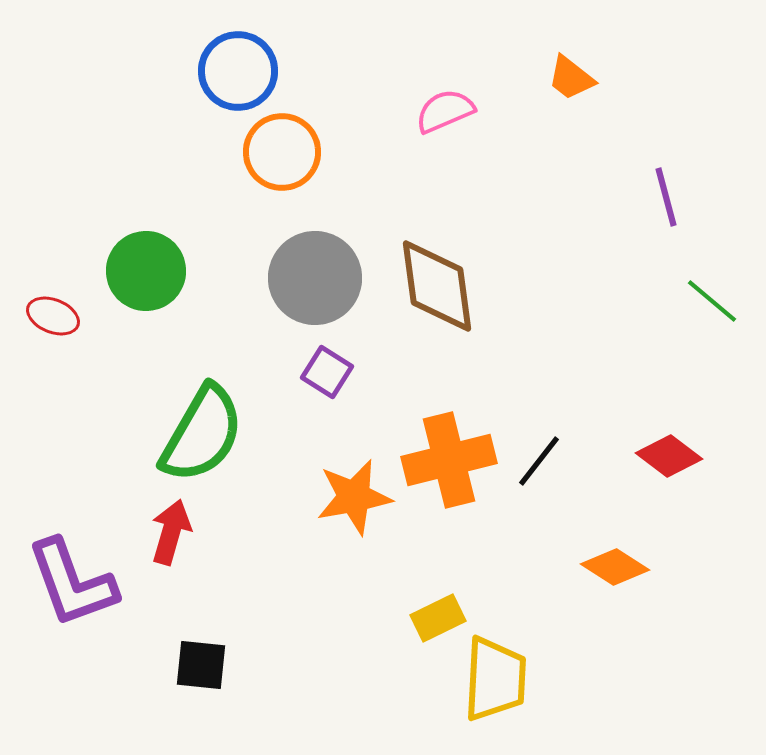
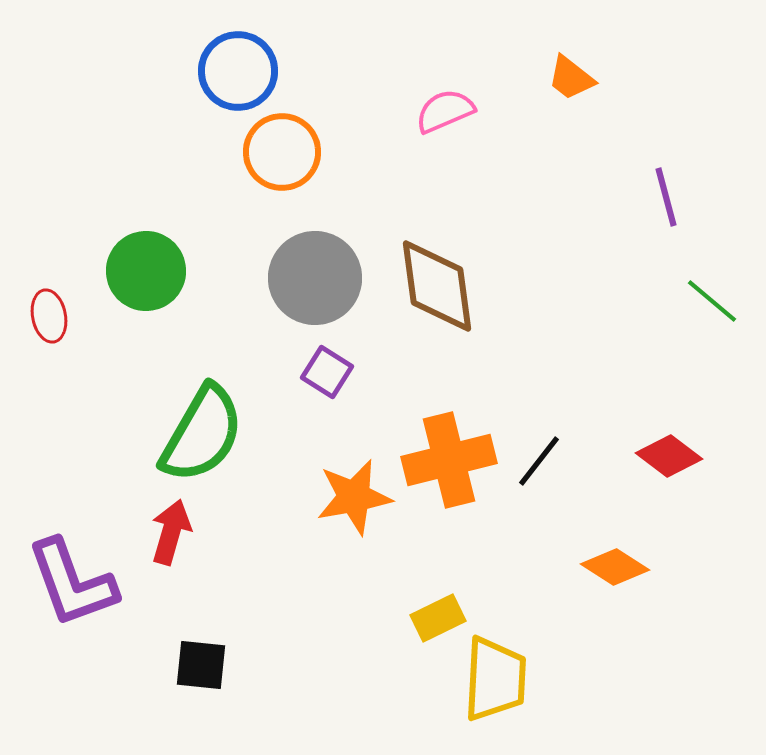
red ellipse: moved 4 px left; rotated 57 degrees clockwise
